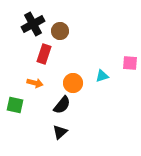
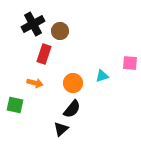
black semicircle: moved 10 px right, 4 px down
black triangle: moved 1 px right, 3 px up
